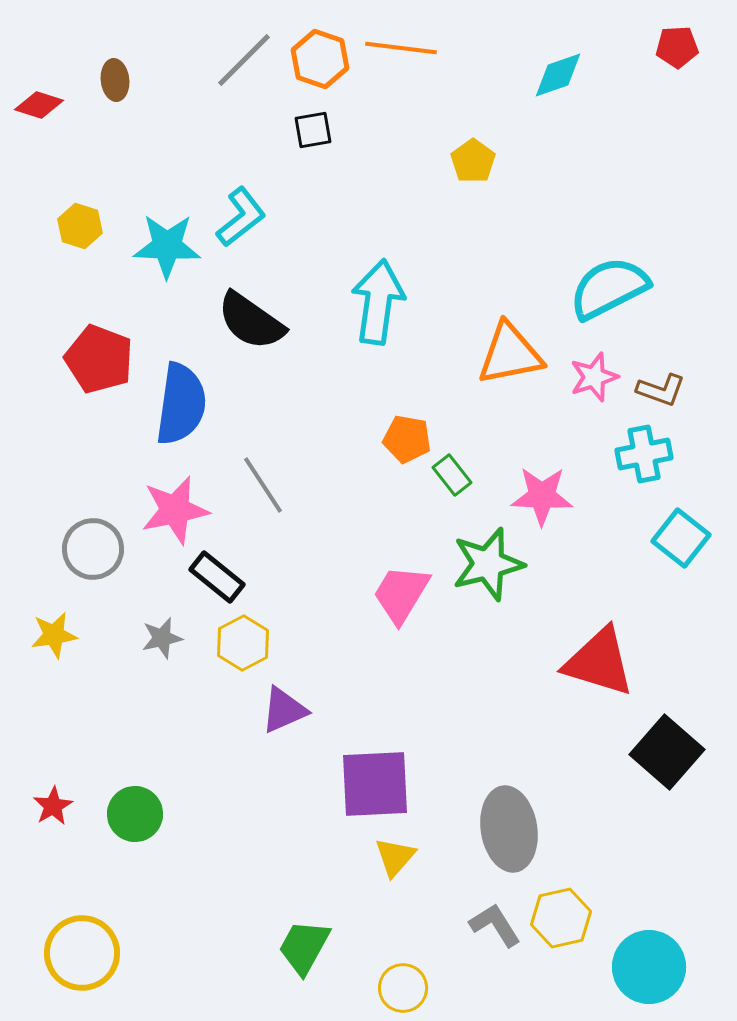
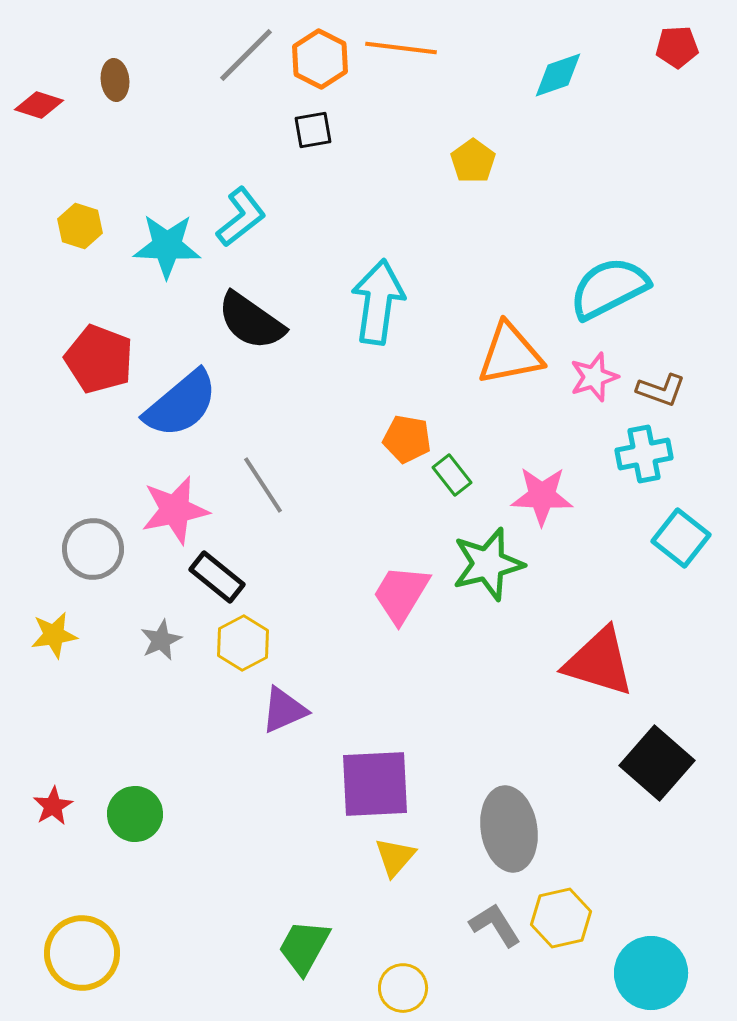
orange hexagon at (320, 59): rotated 8 degrees clockwise
gray line at (244, 60): moved 2 px right, 5 px up
blue semicircle at (181, 404): rotated 42 degrees clockwise
gray star at (162, 638): moved 1 px left, 2 px down; rotated 12 degrees counterclockwise
black square at (667, 752): moved 10 px left, 11 px down
cyan circle at (649, 967): moved 2 px right, 6 px down
